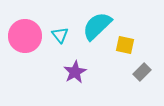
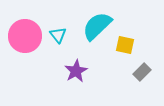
cyan triangle: moved 2 px left
purple star: moved 1 px right, 1 px up
